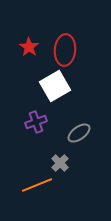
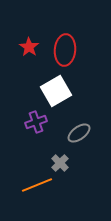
white square: moved 1 px right, 5 px down
